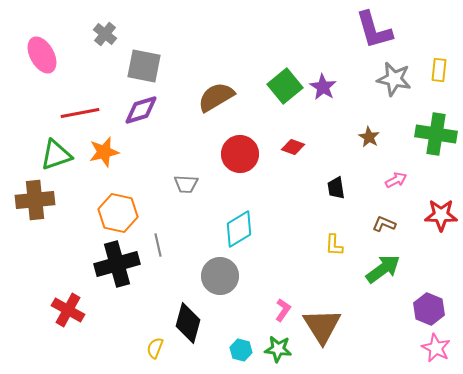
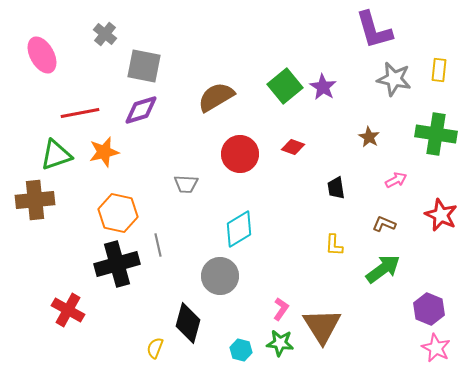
red star: rotated 24 degrees clockwise
pink L-shape: moved 2 px left, 1 px up
green star: moved 2 px right, 6 px up
